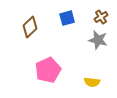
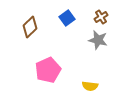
blue square: rotated 21 degrees counterclockwise
yellow semicircle: moved 2 px left, 4 px down
